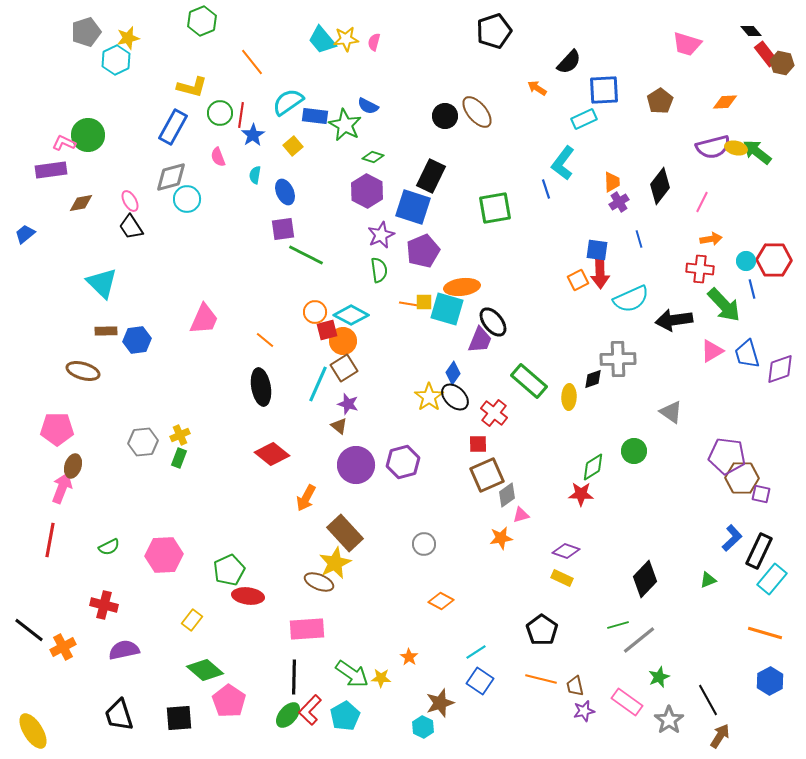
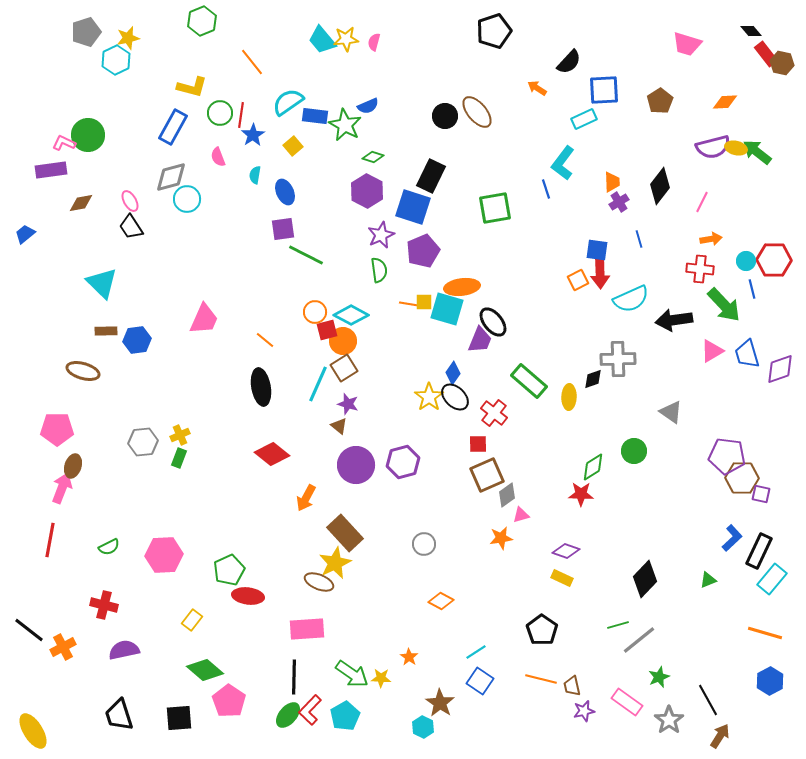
blue semicircle at (368, 106): rotated 50 degrees counterclockwise
brown trapezoid at (575, 686): moved 3 px left
brown star at (440, 703): rotated 20 degrees counterclockwise
